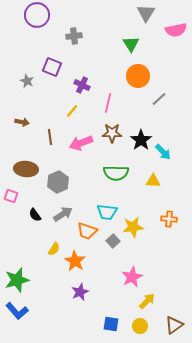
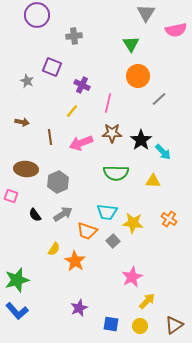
orange cross: rotated 28 degrees clockwise
yellow star: moved 4 px up; rotated 15 degrees clockwise
purple star: moved 1 px left, 16 px down
